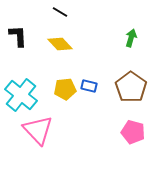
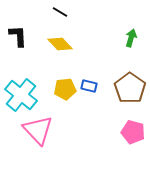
brown pentagon: moved 1 px left, 1 px down
